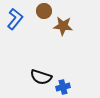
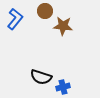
brown circle: moved 1 px right
